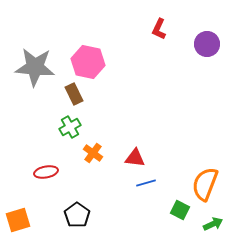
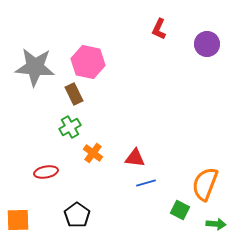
orange square: rotated 15 degrees clockwise
green arrow: moved 3 px right; rotated 30 degrees clockwise
